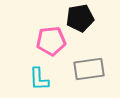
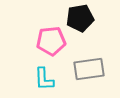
cyan L-shape: moved 5 px right
